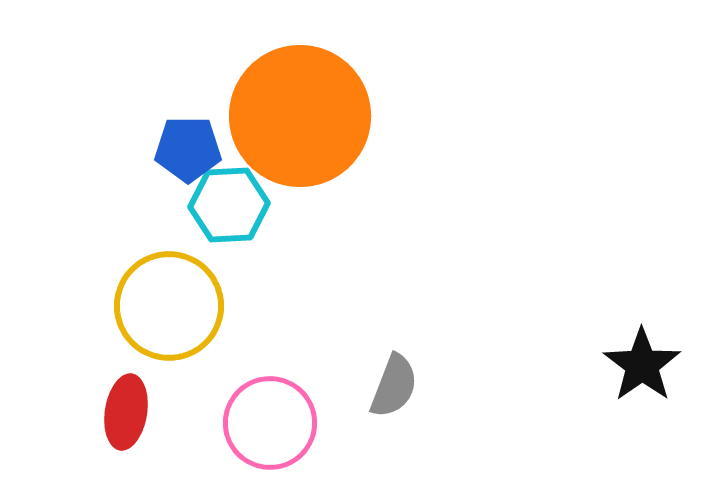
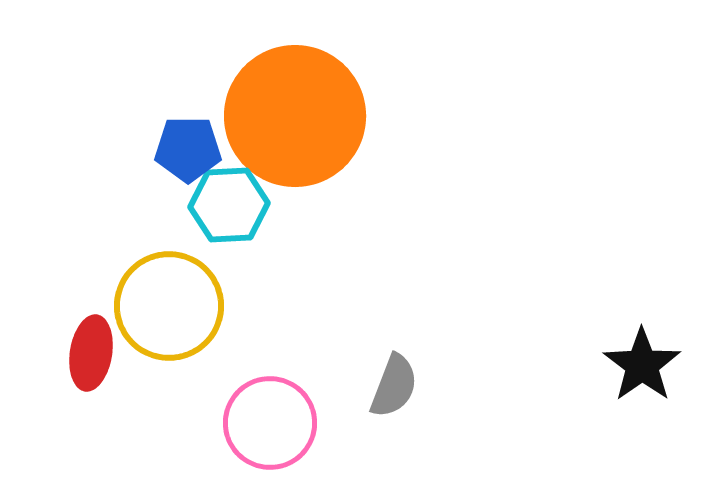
orange circle: moved 5 px left
red ellipse: moved 35 px left, 59 px up
